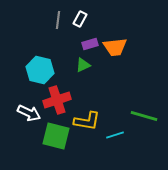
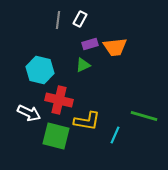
red cross: moved 2 px right; rotated 32 degrees clockwise
cyan line: rotated 48 degrees counterclockwise
